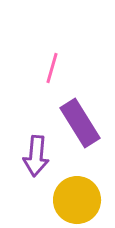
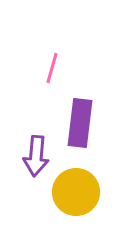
purple rectangle: rotated 39 degrees clockwise
yellow circle: moved 1 px left, 8 px up
